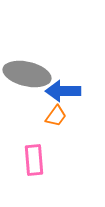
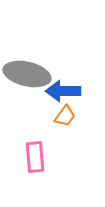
orange trapezoid: moved 9 px right
pink rectangle: moved 1 px right, 3 px up
